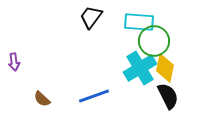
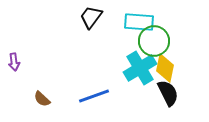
black semicircle: moved 3 px up
